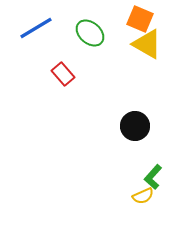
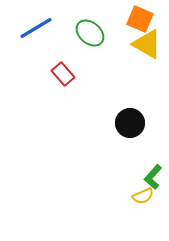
black circle: moved 5 px left, 3 px up
